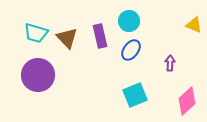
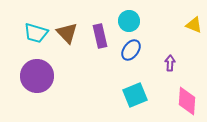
brown triangle: moved 5 px up
purple circle: moved 1 px left, 1 px down
pink diamond: rotated 44 degrees counterclockwise
